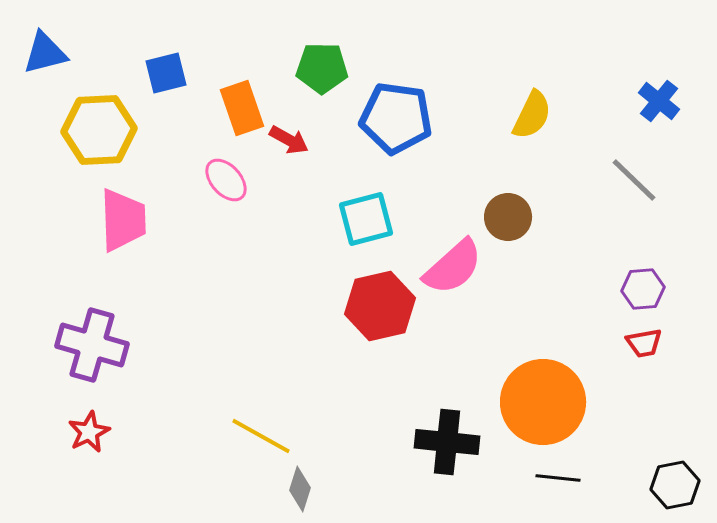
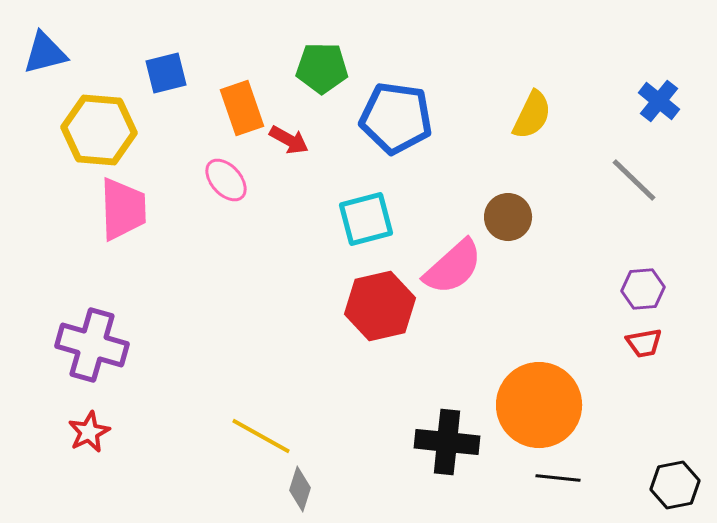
yellow hexagon: rotated 8 degrees clockwise
pink trapezoid: moved 11 px up
orange circle: moved 4 px left, 3 px down
